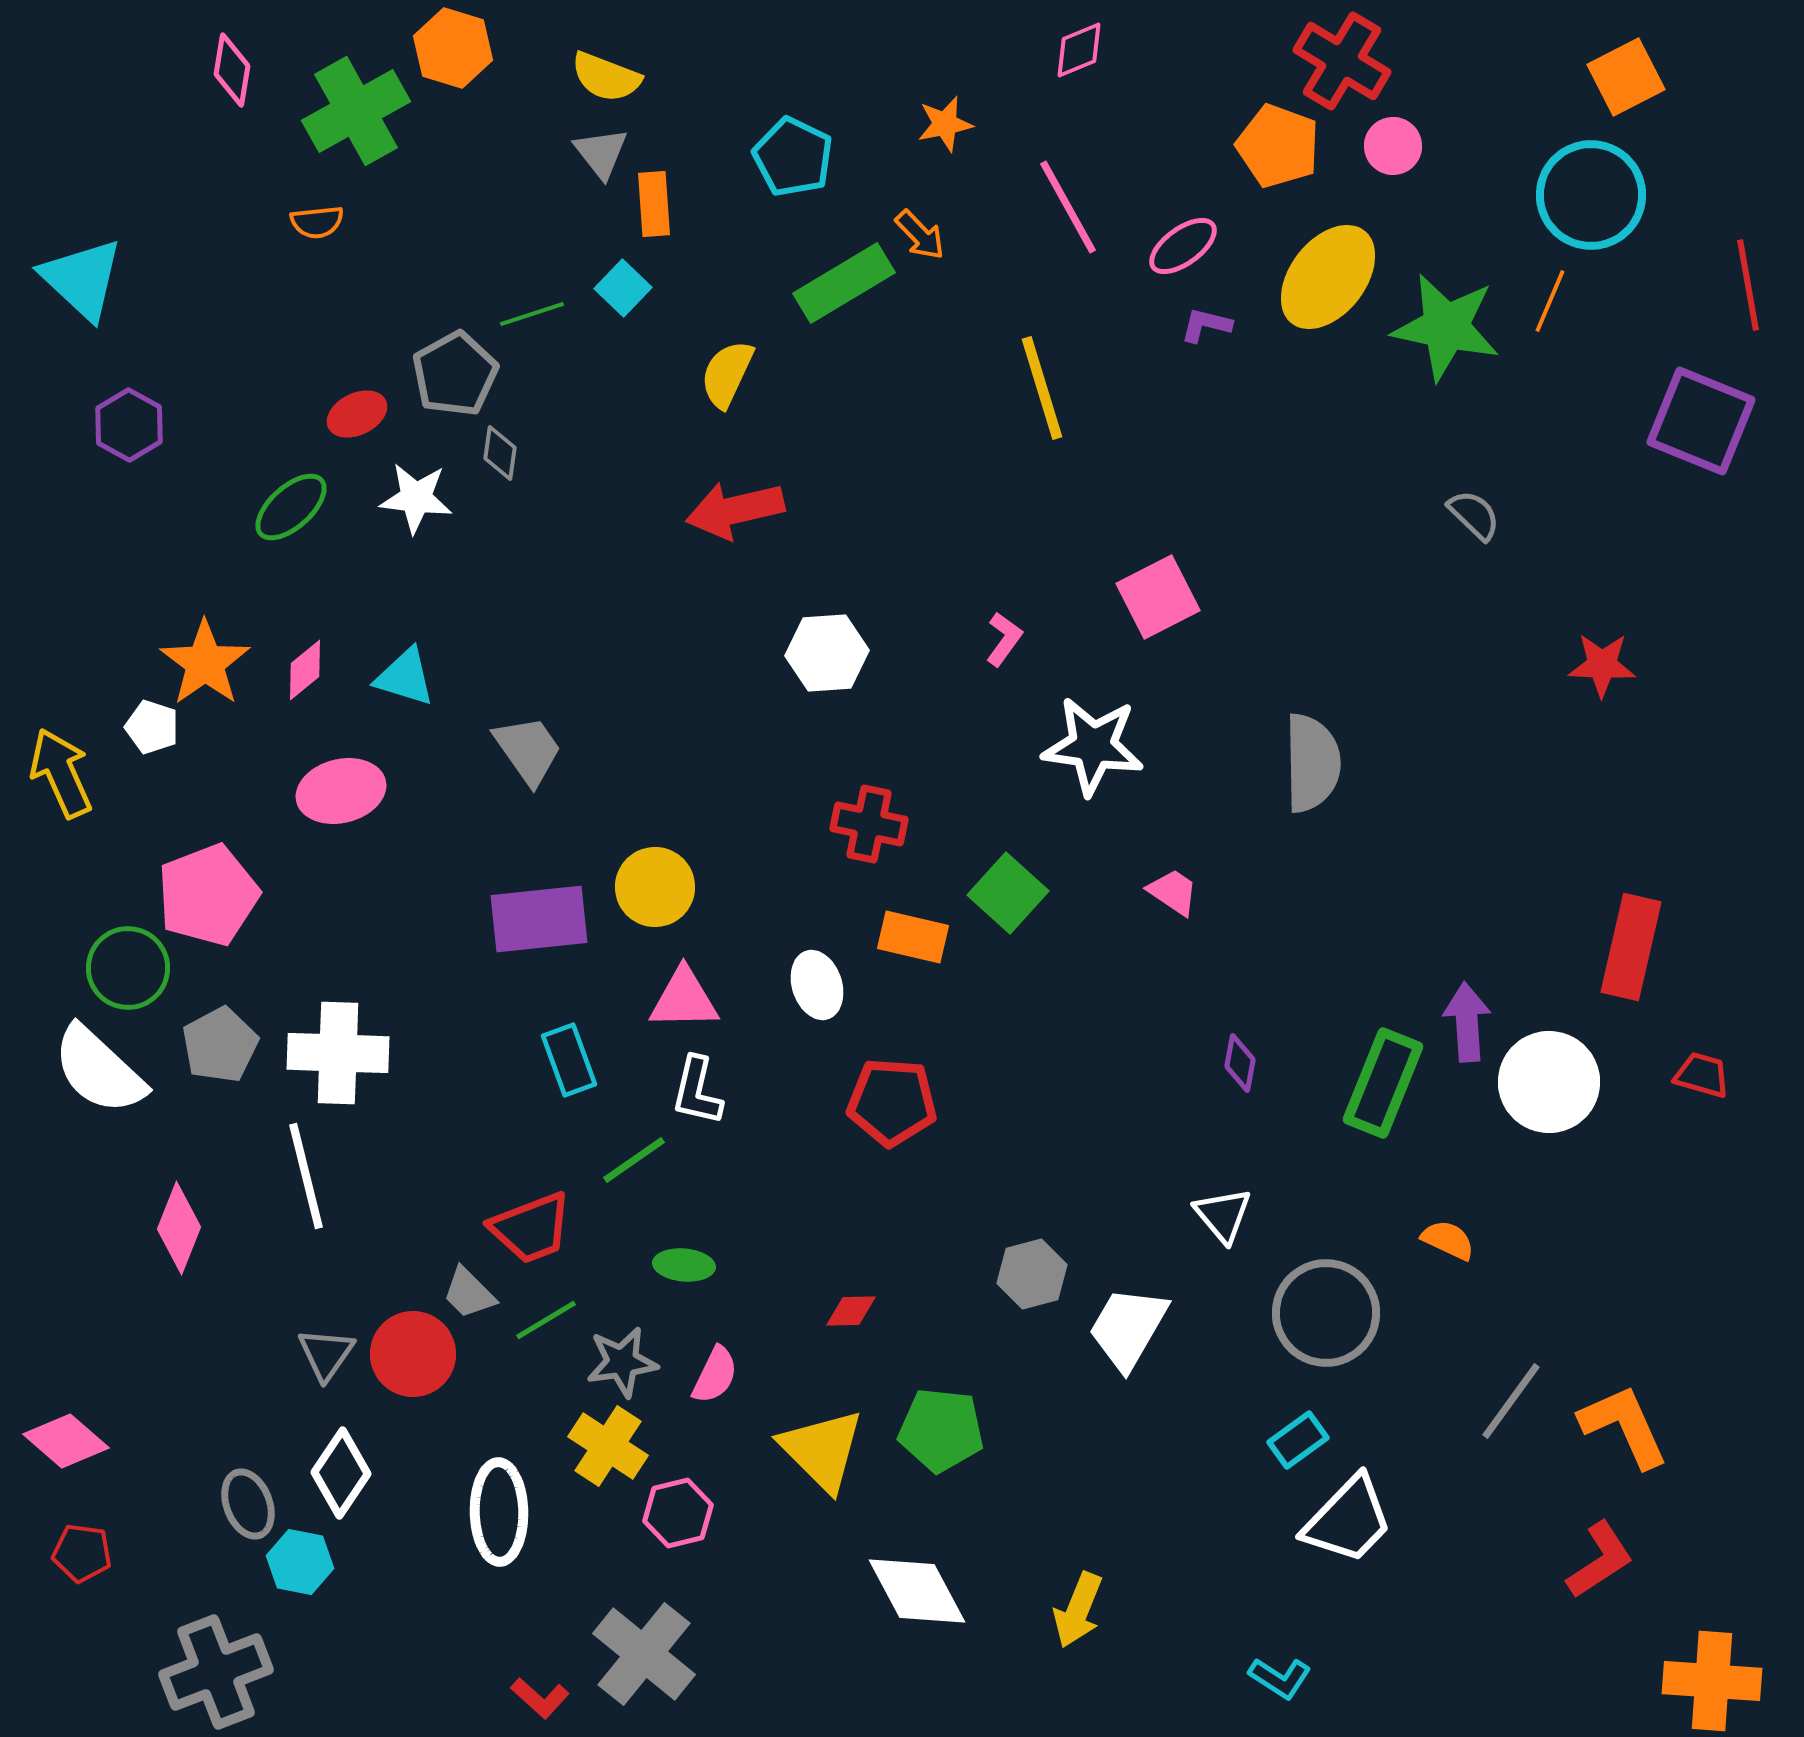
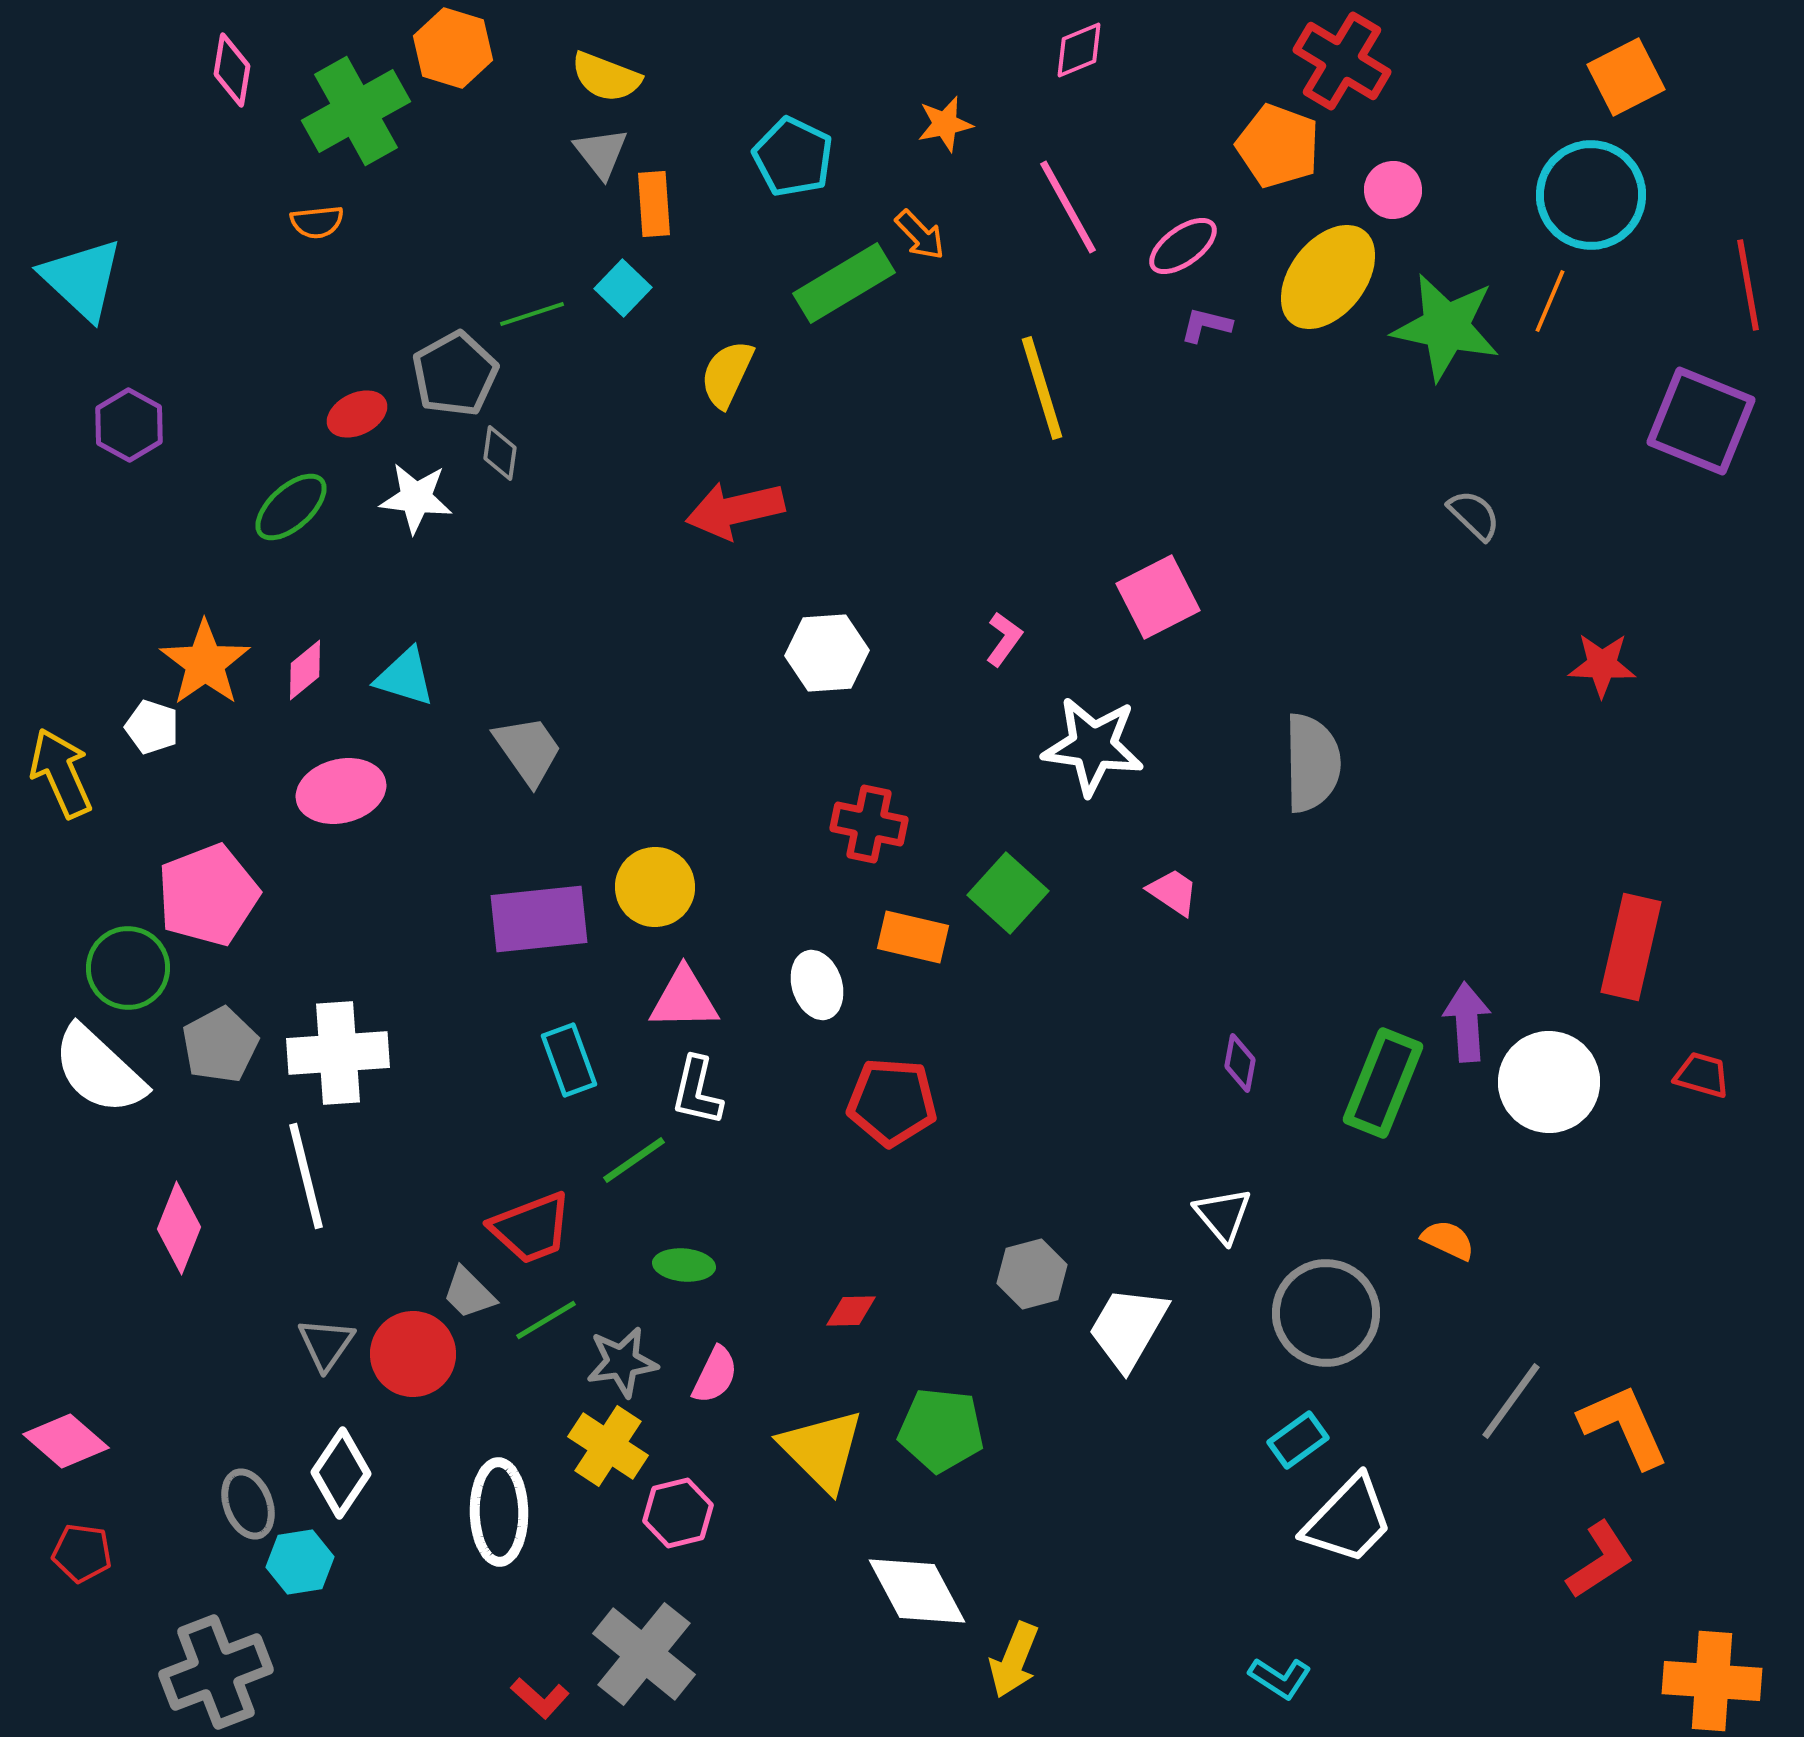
pink circle at (1393, 146): moved 44 px down
white cross at (338, 1053): rotated 6 degrees counterclockwise
gray triangle at (326, 1354): moved 10 px up
cyan hexagon at (300, 1562): rotated 20 degrees counterclockwise
yellow arrow at (1078, 1610): moved 64 px left, 50 px down
